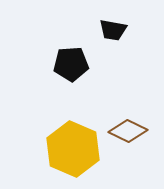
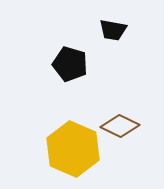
black pentagon: moved 1 px left; rotated 20 degrees clockwise
brown diamond: moved 8 px left, 5 px up
